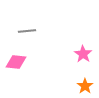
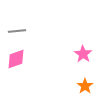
gray line: moved 10 px left
pink diamond: moved 3 px up; rotated 25 degrees counterclockwise
